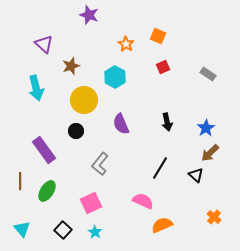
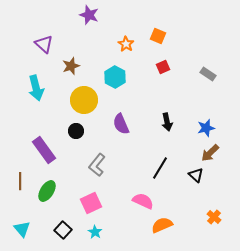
blue star: rotated 18 degrees clockwise
gray L-shape: moved 3 px left, 1 px down
